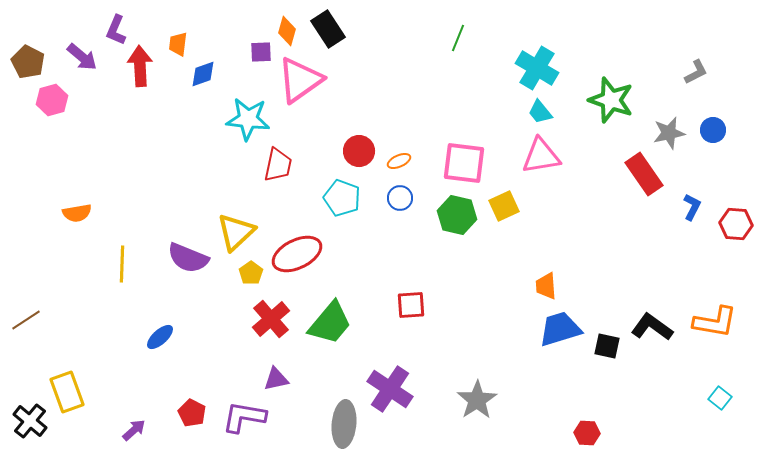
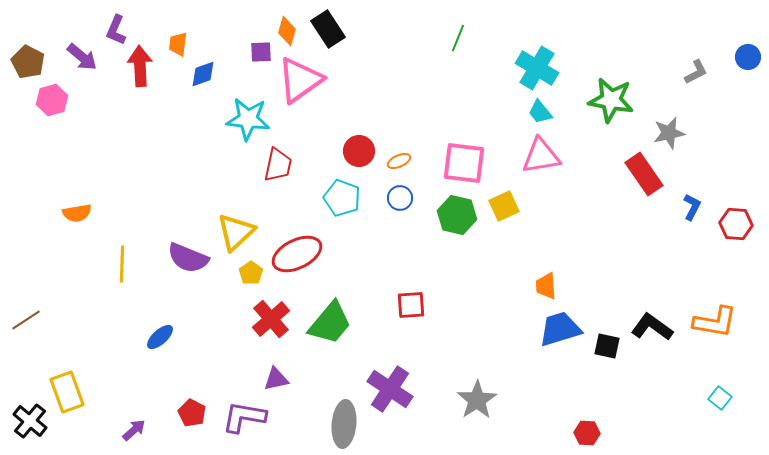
green star at (611, 100): rotated 9 degrees counterclockwise
blue circle at (713, 130): moved 35 px right, 73 px up
